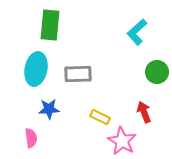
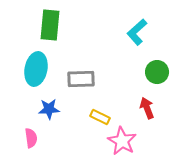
gray rectangle: moved 3 px right, 5 px down
red arrow: moved 3 px right, 4 px up
